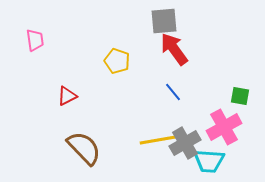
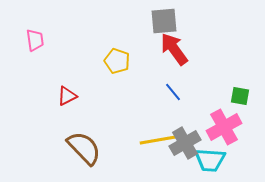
cyan trapezoid: moved 1 px right, 1 px up
